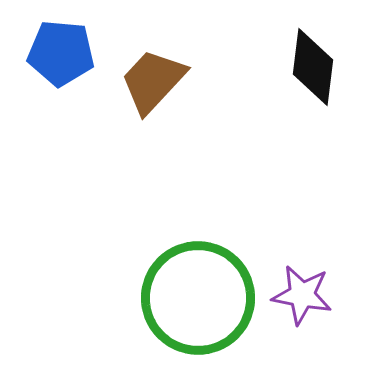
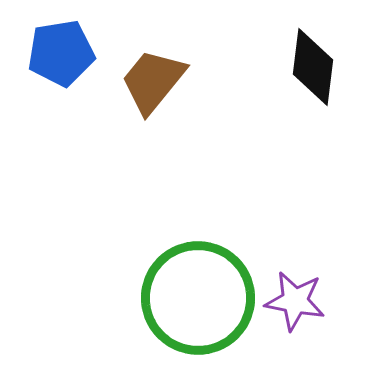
blue pentagon: rotated 14 degrees counterclockwise
brown trapezoid: rotated 4 degrees counterclockwise
purple star: moved 7 px left, 6 px down
